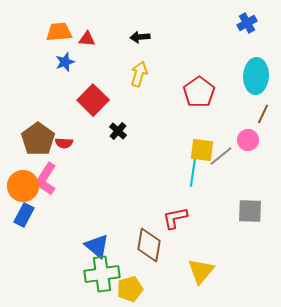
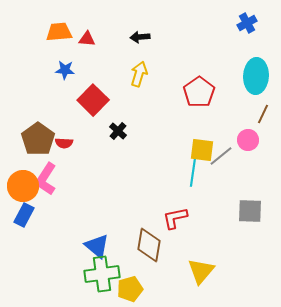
blue star: moved 8 px down; rotated 24 degrees clockwise
